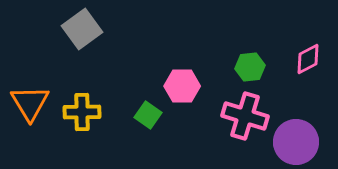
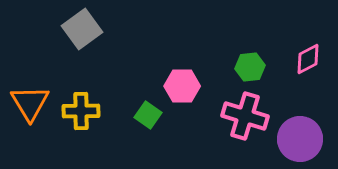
yellow cross: moved 1 px left, 1 px up
purple circle: moved 4 px right, 3 px up
